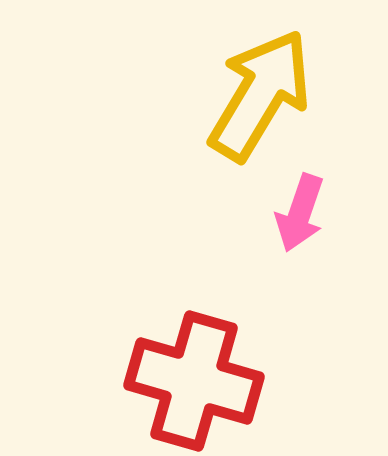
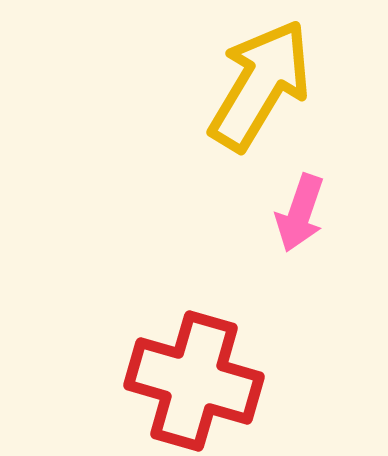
yellow arrow: moved 10 px up
